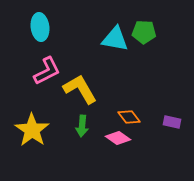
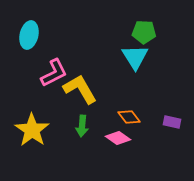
cyan ellipse: moved 11 px left, 8 px down; rotated 20 degrees clockwise
cyan triangle: moved 20 px right, 18 px down; rotated 48 degrees clockwise
pink L-shape: moved 7 px right, 2 px down
